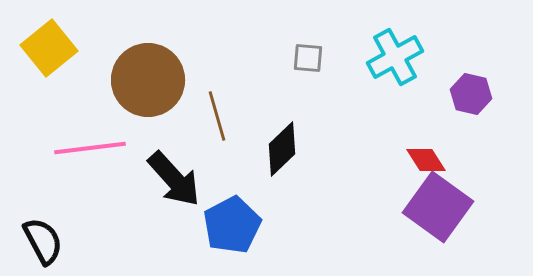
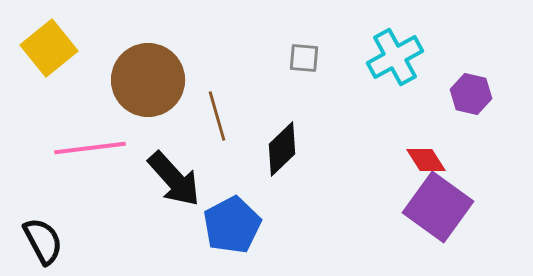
gray square: moved 4 px left
